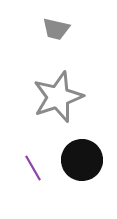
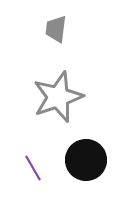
gray trapezoid: rotated 84 degrees clockwise
black circle: moved 4 px right
